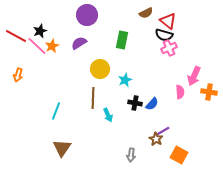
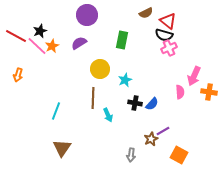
brown star: moved 5 px left; rotated 16 degrees clockwise
